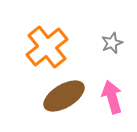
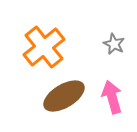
gray star: moved 2 px right, 1 px down; rotated 25 degrees counterclockwise
orange cross: moved 3 px left
